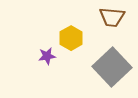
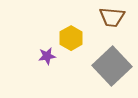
gray square: moved 1 px up
